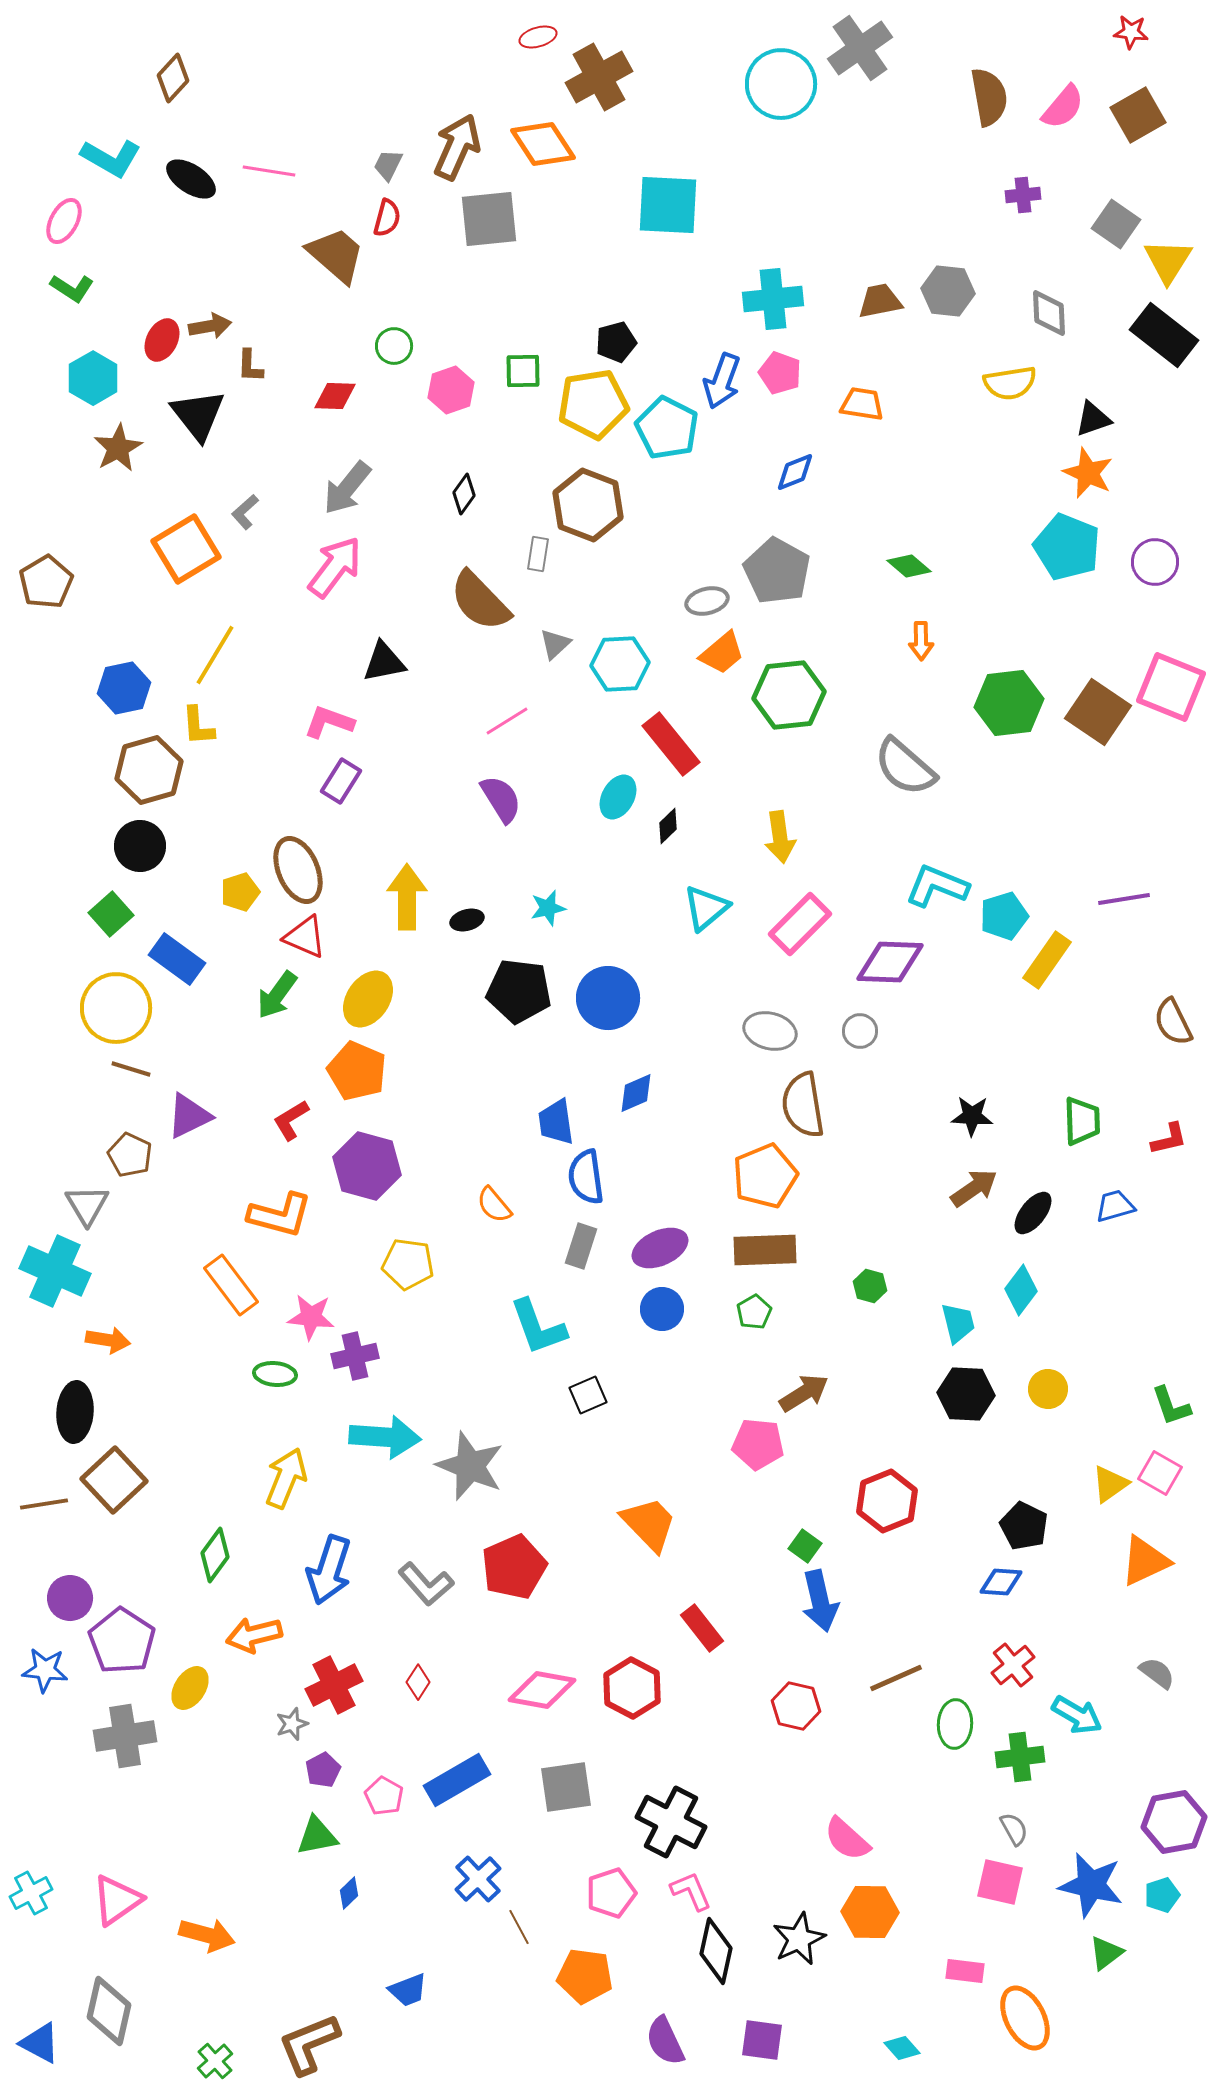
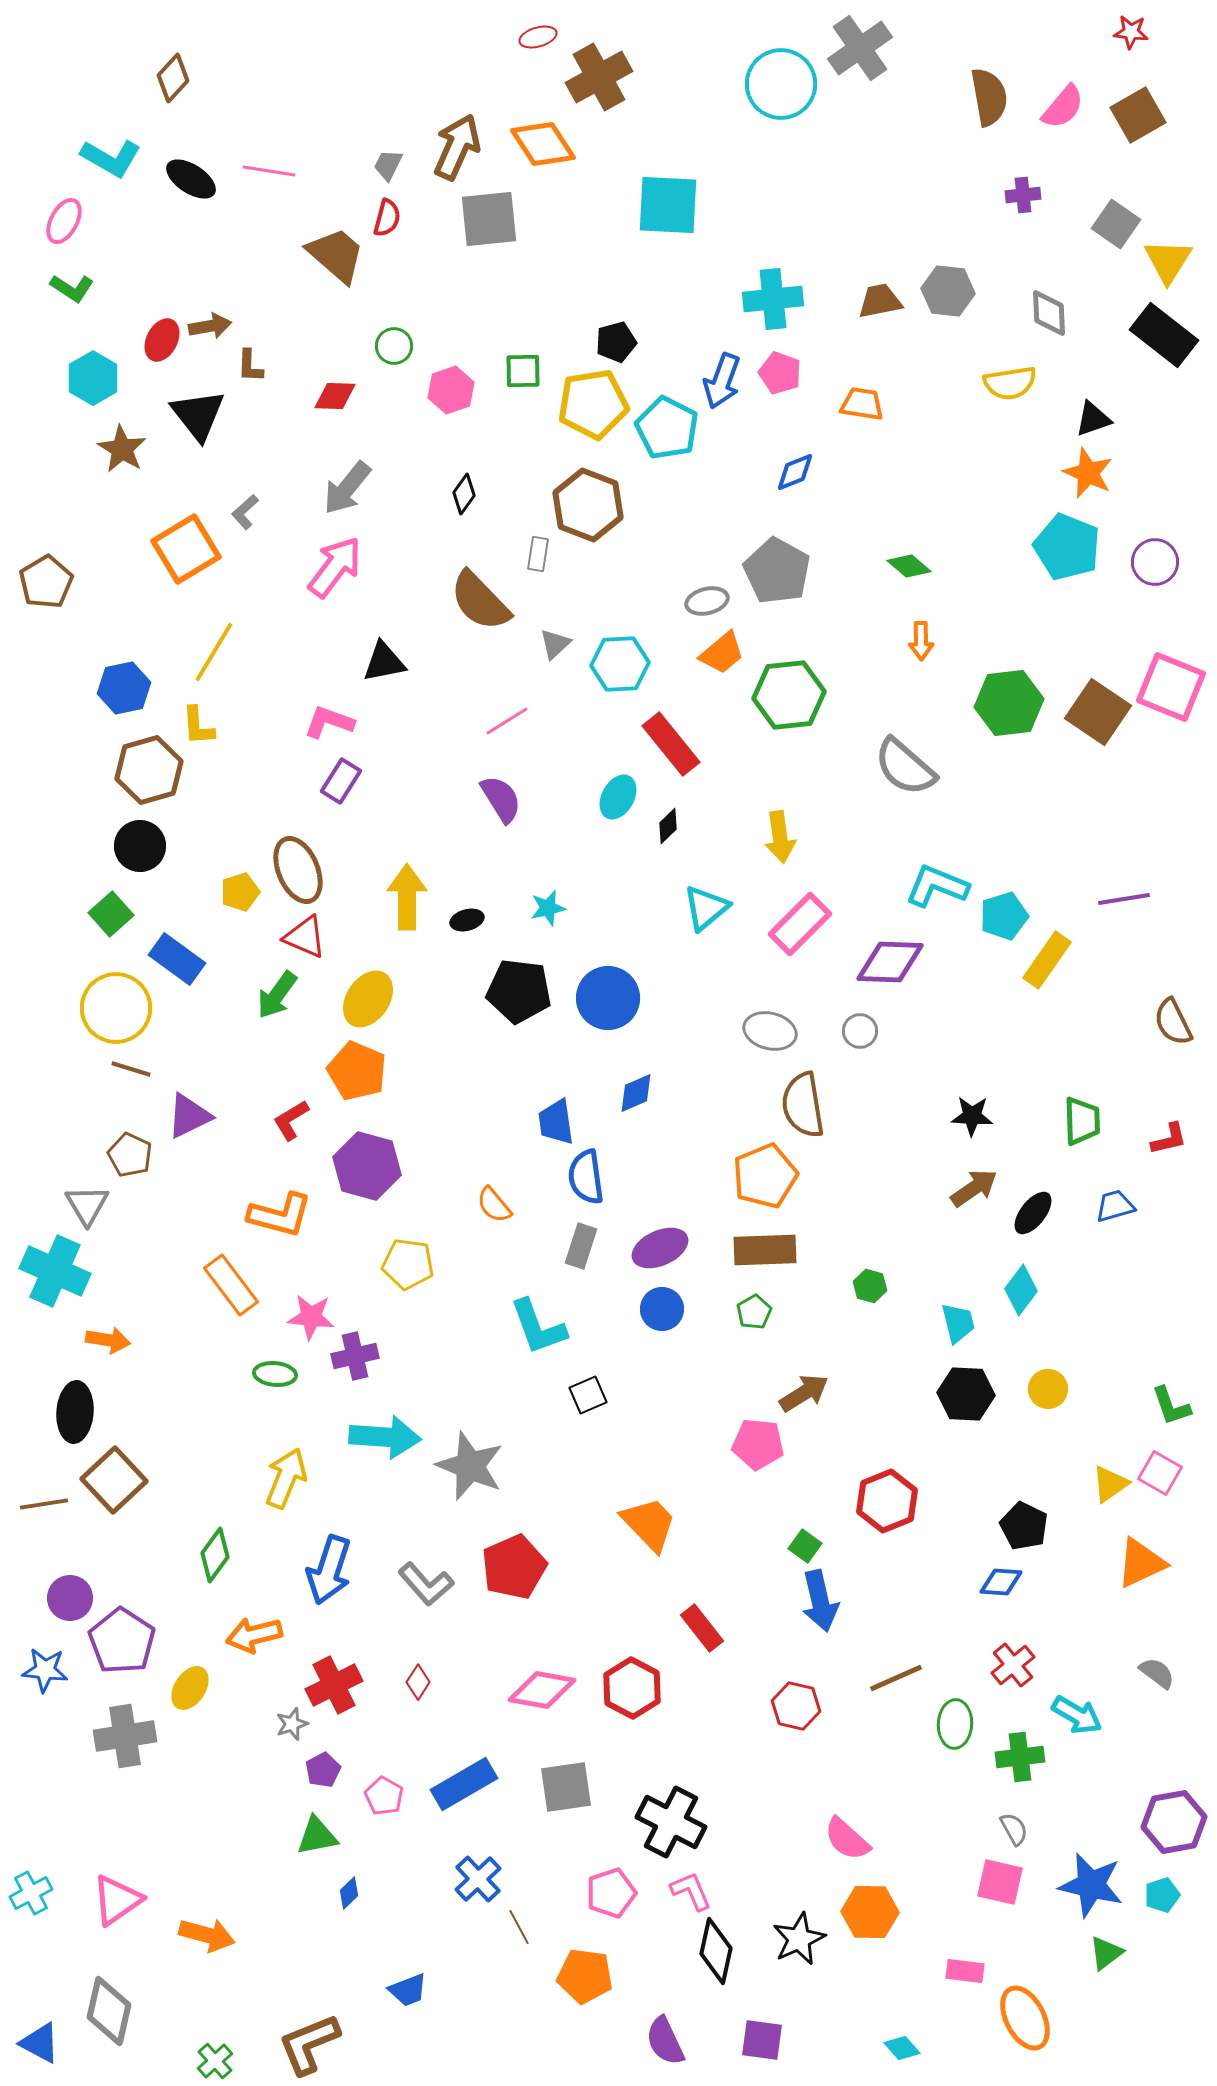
brown star at (118, 448): moved 4 px right, 1 px down; rotated 12 degrees counterclockwise
yellow line at (215, 655): moved 1 px left, 3 px up
orange triangle at (1145, 1561): moved 4 px left, 2 px down
blue rectangle at (457, 1780): moved 7 px right, 4 px down
